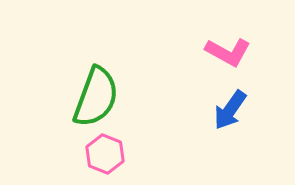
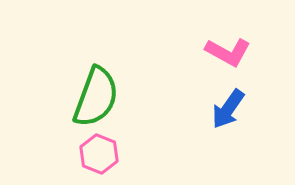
blue arrow: moved 2 px left, 1 px up
pink hexagon: moved 6 px left
